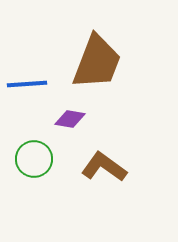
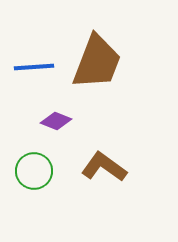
blue line: moved 7 px right, 17 px up
purple diamond: moved 14 px left, 2 px down; rotated 12 degrees clockwise
green circle: moved 12 px down
